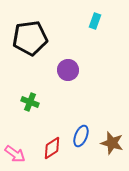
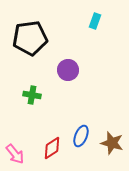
green cross: moved 2 px right, 7 px up; rotated 12 degrees counterclockwise
pink arrow: rotated 15 degrees clockwise
